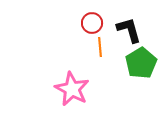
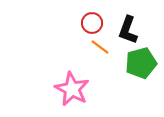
black L-shape: moved 1 px left; rotated 144 degrees counterclockwise
orange line: rotated 48 degrees counterclockwise
green pentagon: rotated 16 degrees clockwise
